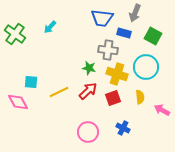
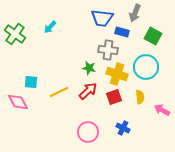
blue rectangle: moved 2 px left, 1 px up
red square: moved 1 px right, 1 px up
